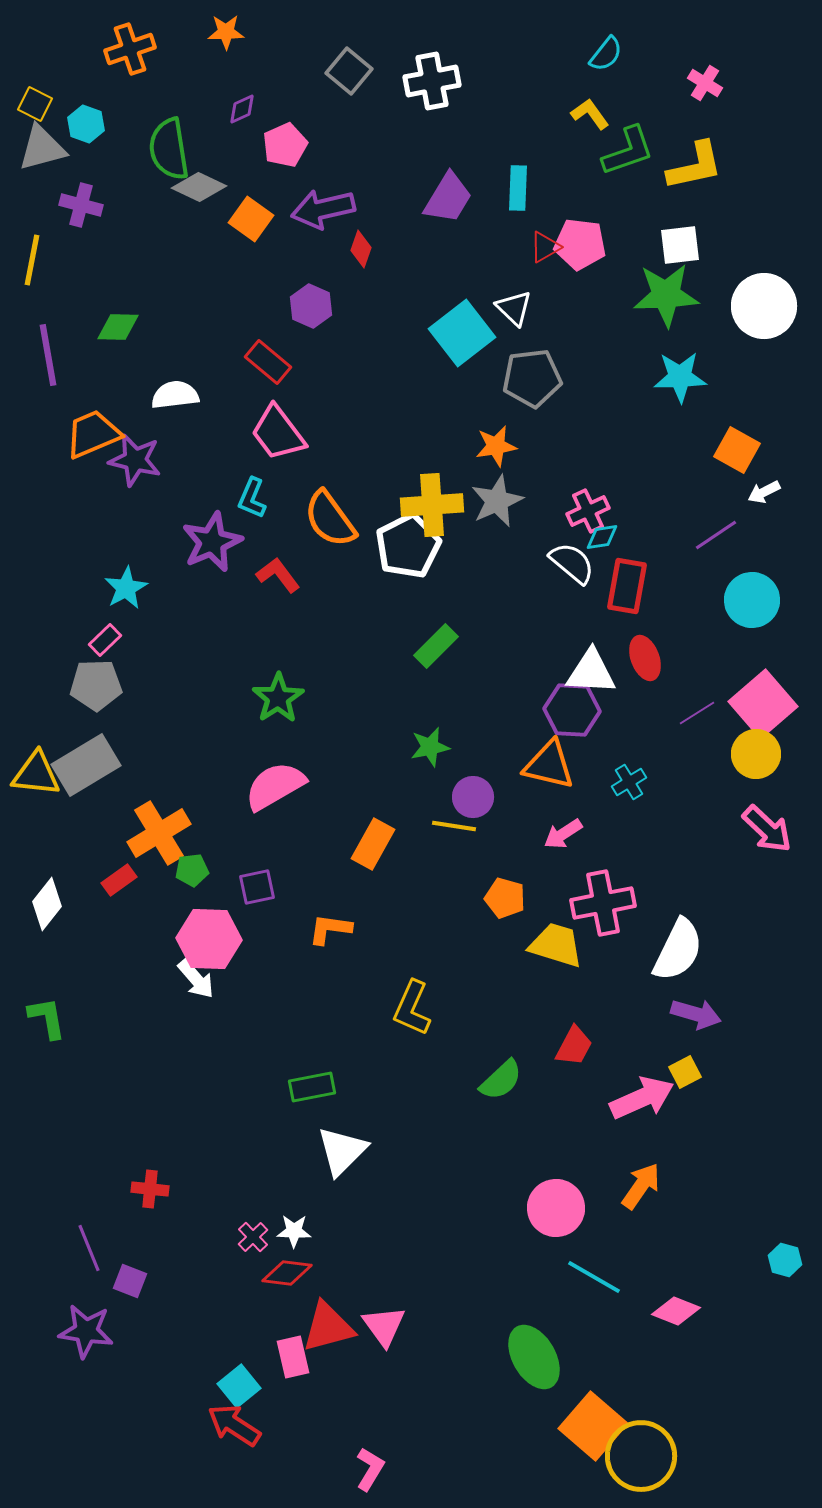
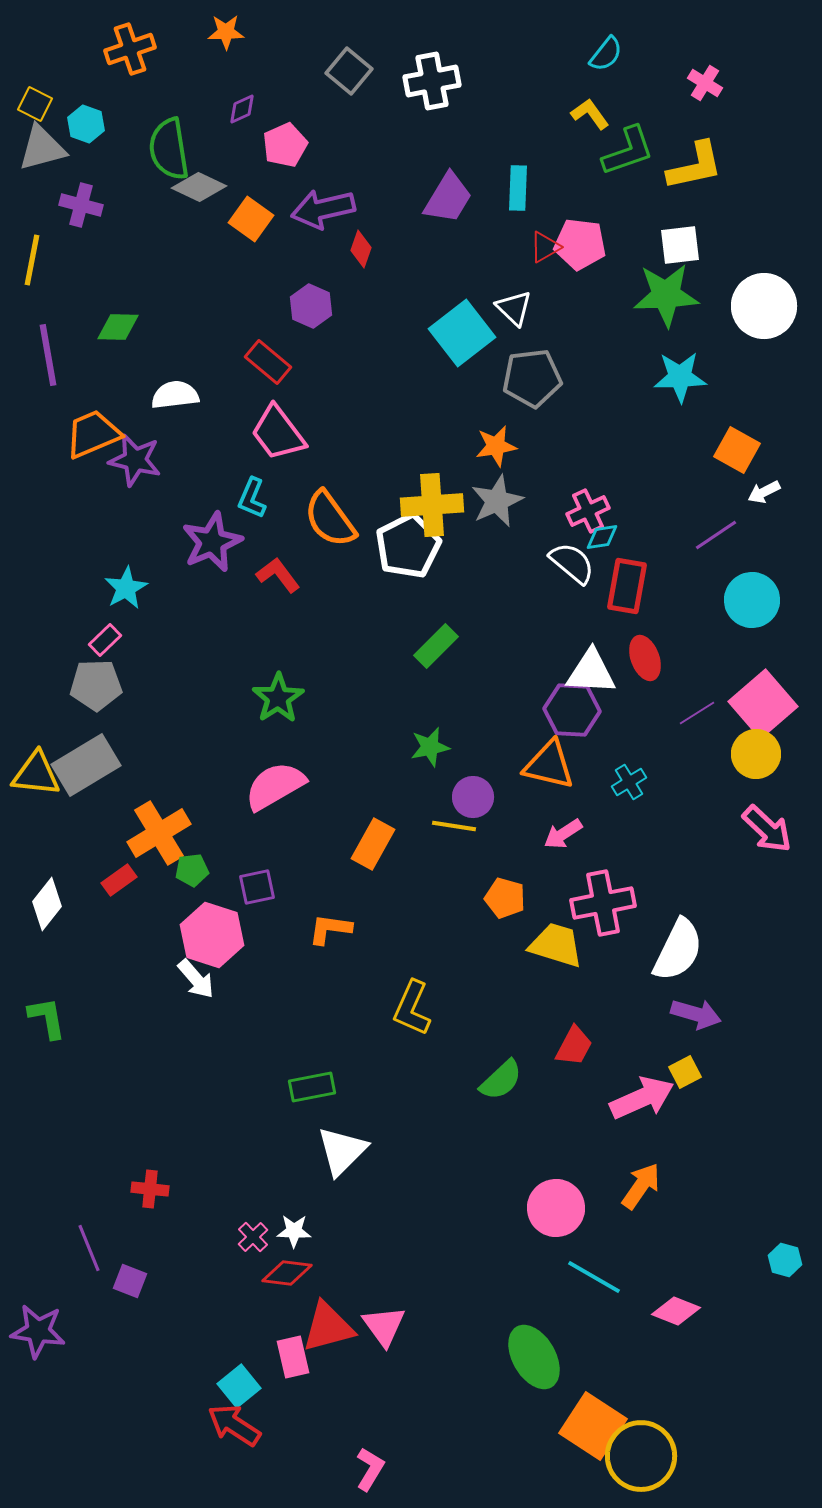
pink hexagon at (209, 939): moved 3 px right, 4 px up; rotated 16 degrees clockwise
purple star at (86, 1331): moved 48 px left
orange square at (593, 1426): rotated 8 degrees counterclockwise
